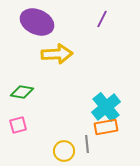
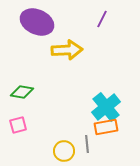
yellow arrow: moved 10 px right, 4 px up
